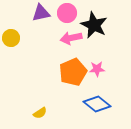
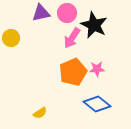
pink arrow: moved 1 px right; rotated 45 degrees counterclockwise
